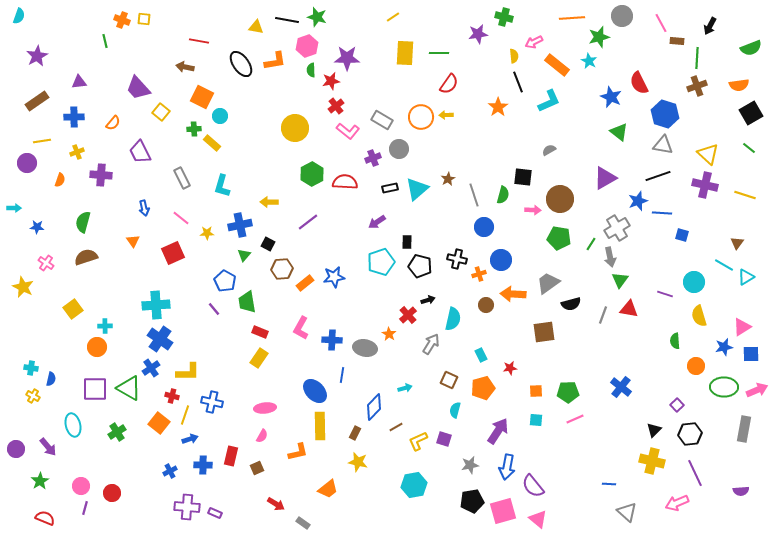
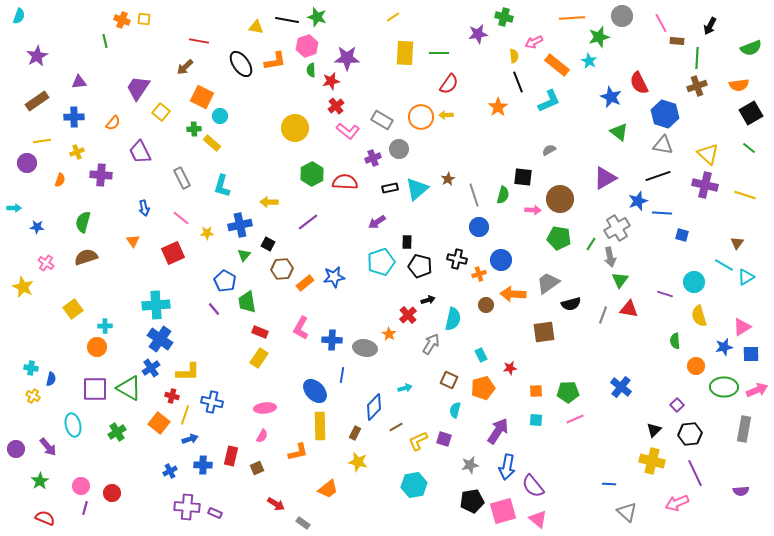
brown arrow at (185, 67): rotated 54 degrees counterclockwise
purple trapezoid at (138, 88): rotated 76 degrees clockwise
blue circle at (484, 227): moved 5 px left
